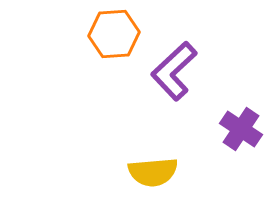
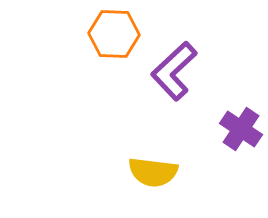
orange hexagon: rotated 6 degrees clockwise
yellow semicircle: rotated 12 degrees clockwise
